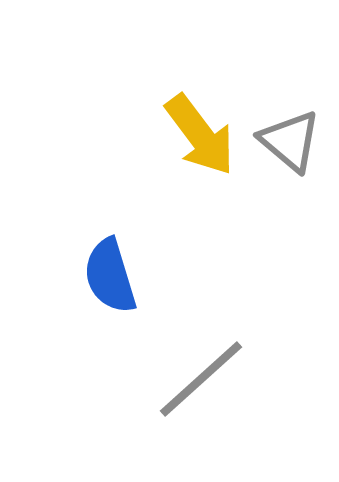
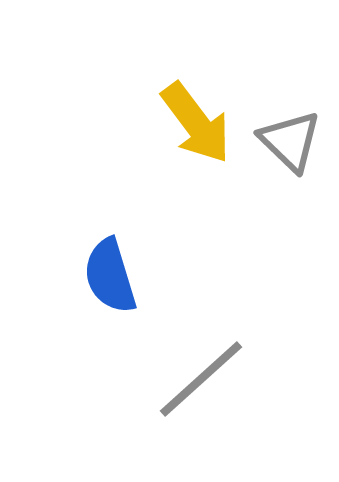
yellow arrow: moved 4 px left, 12 px up
gray triangle: rotated 4 degrees clockwise
